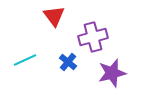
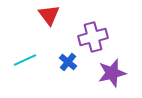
red triangle: moved 5 px left, 1 px up
